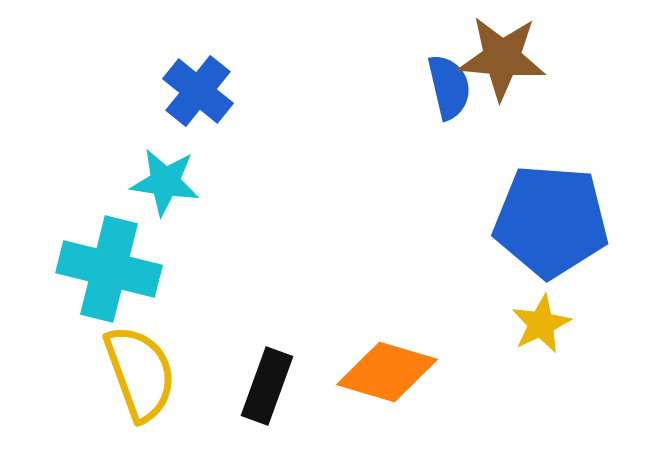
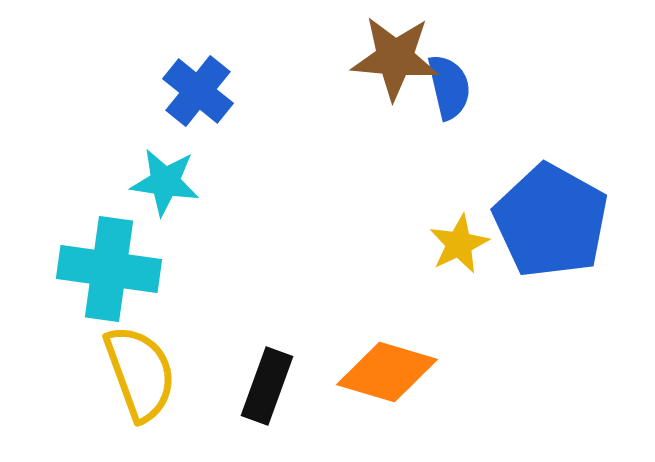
brown star: moved 107 px left
blue pentagon: rotated 25 degrees clockwise
cyan cross: rotated 6 degrees counterclockwise
yellow star: moved 82 px left, 80 px up
